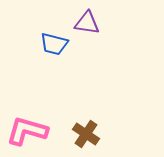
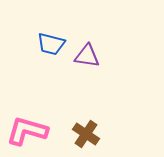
purple triangle: moved 33 px down
blue trapezoid: moved 3 px left
